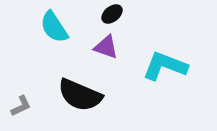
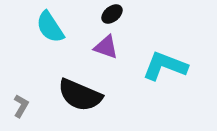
cyan semicircle: moved 4 px left
gray L-shape: rotated 35 degrees counterclockwise
